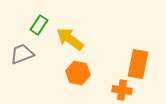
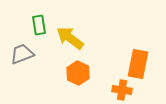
green rectangle: rotated 42 degrees counterclockwise
yellow arrow: moved 1 px up
orange hexagon: rotated 15 degrees clockwise
